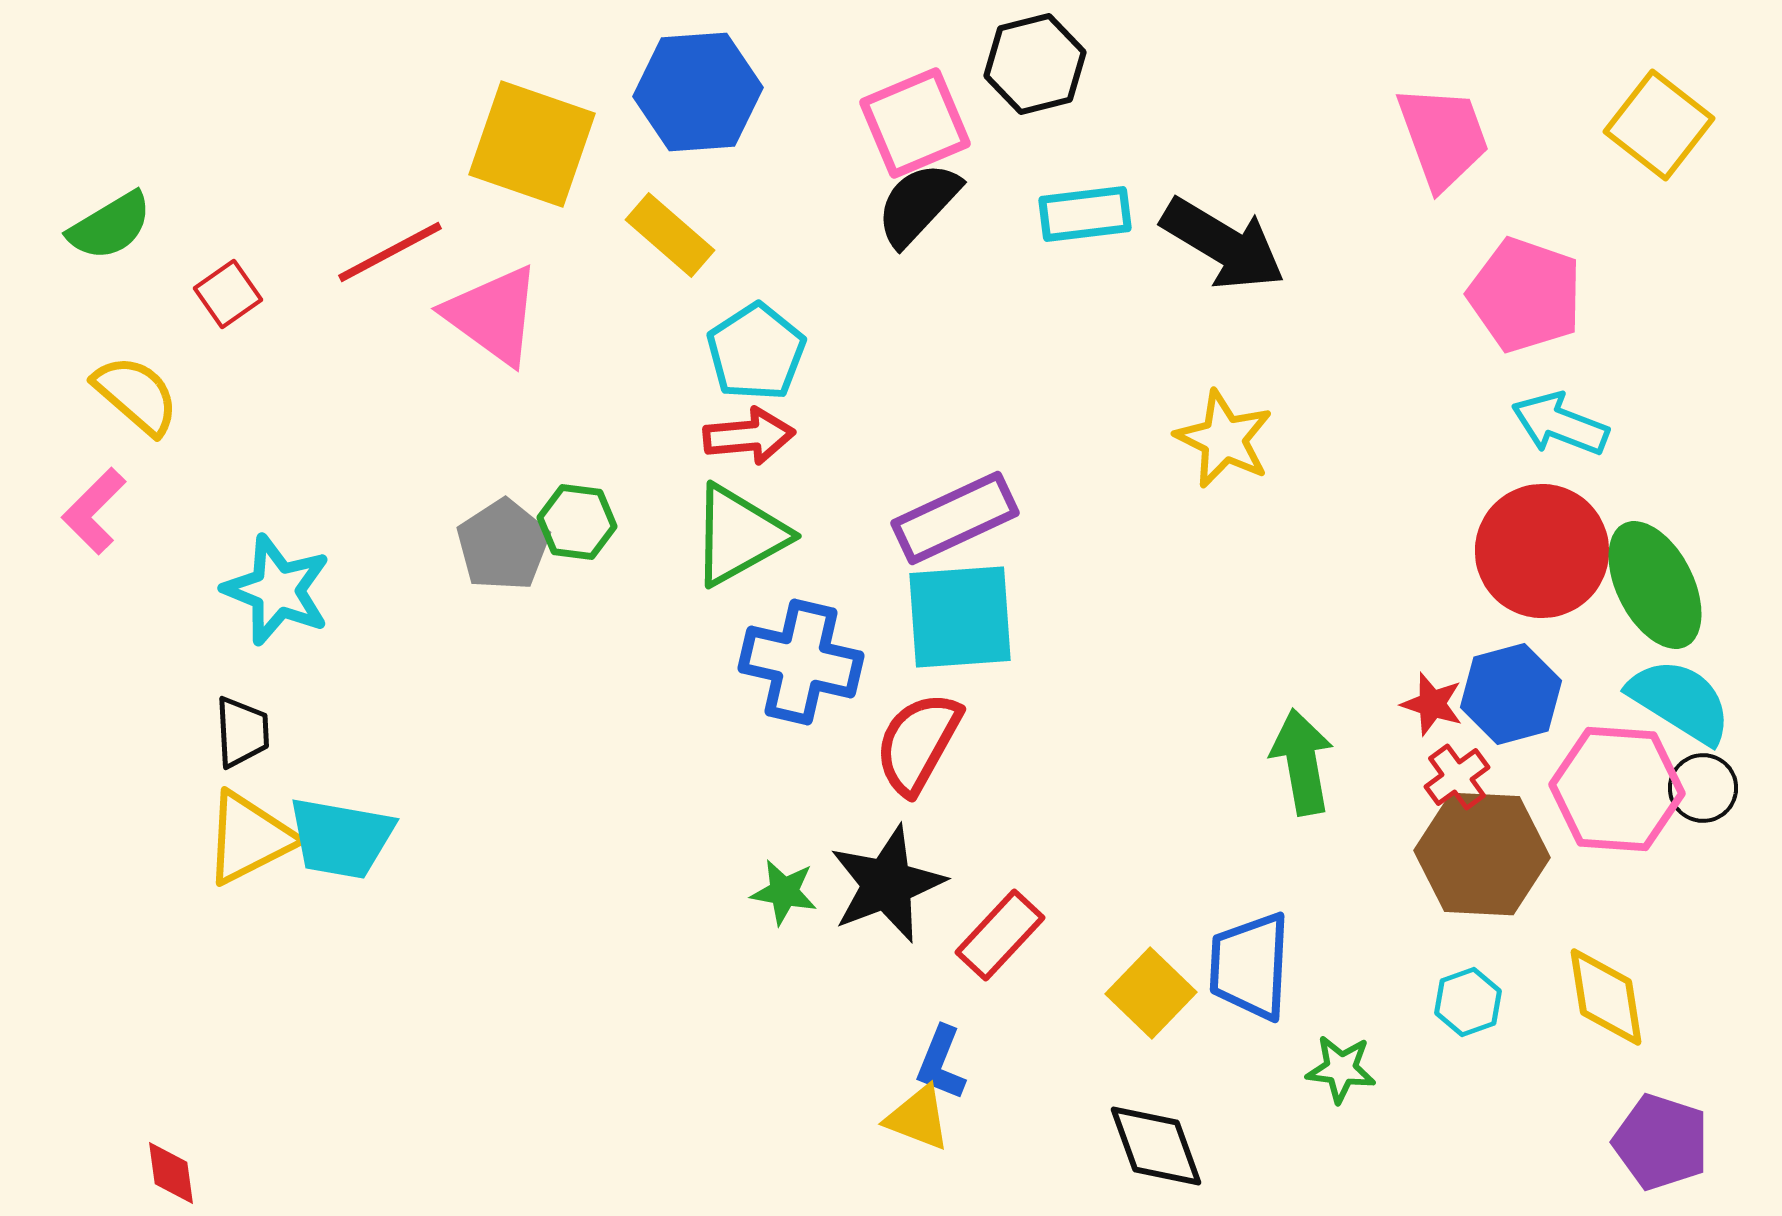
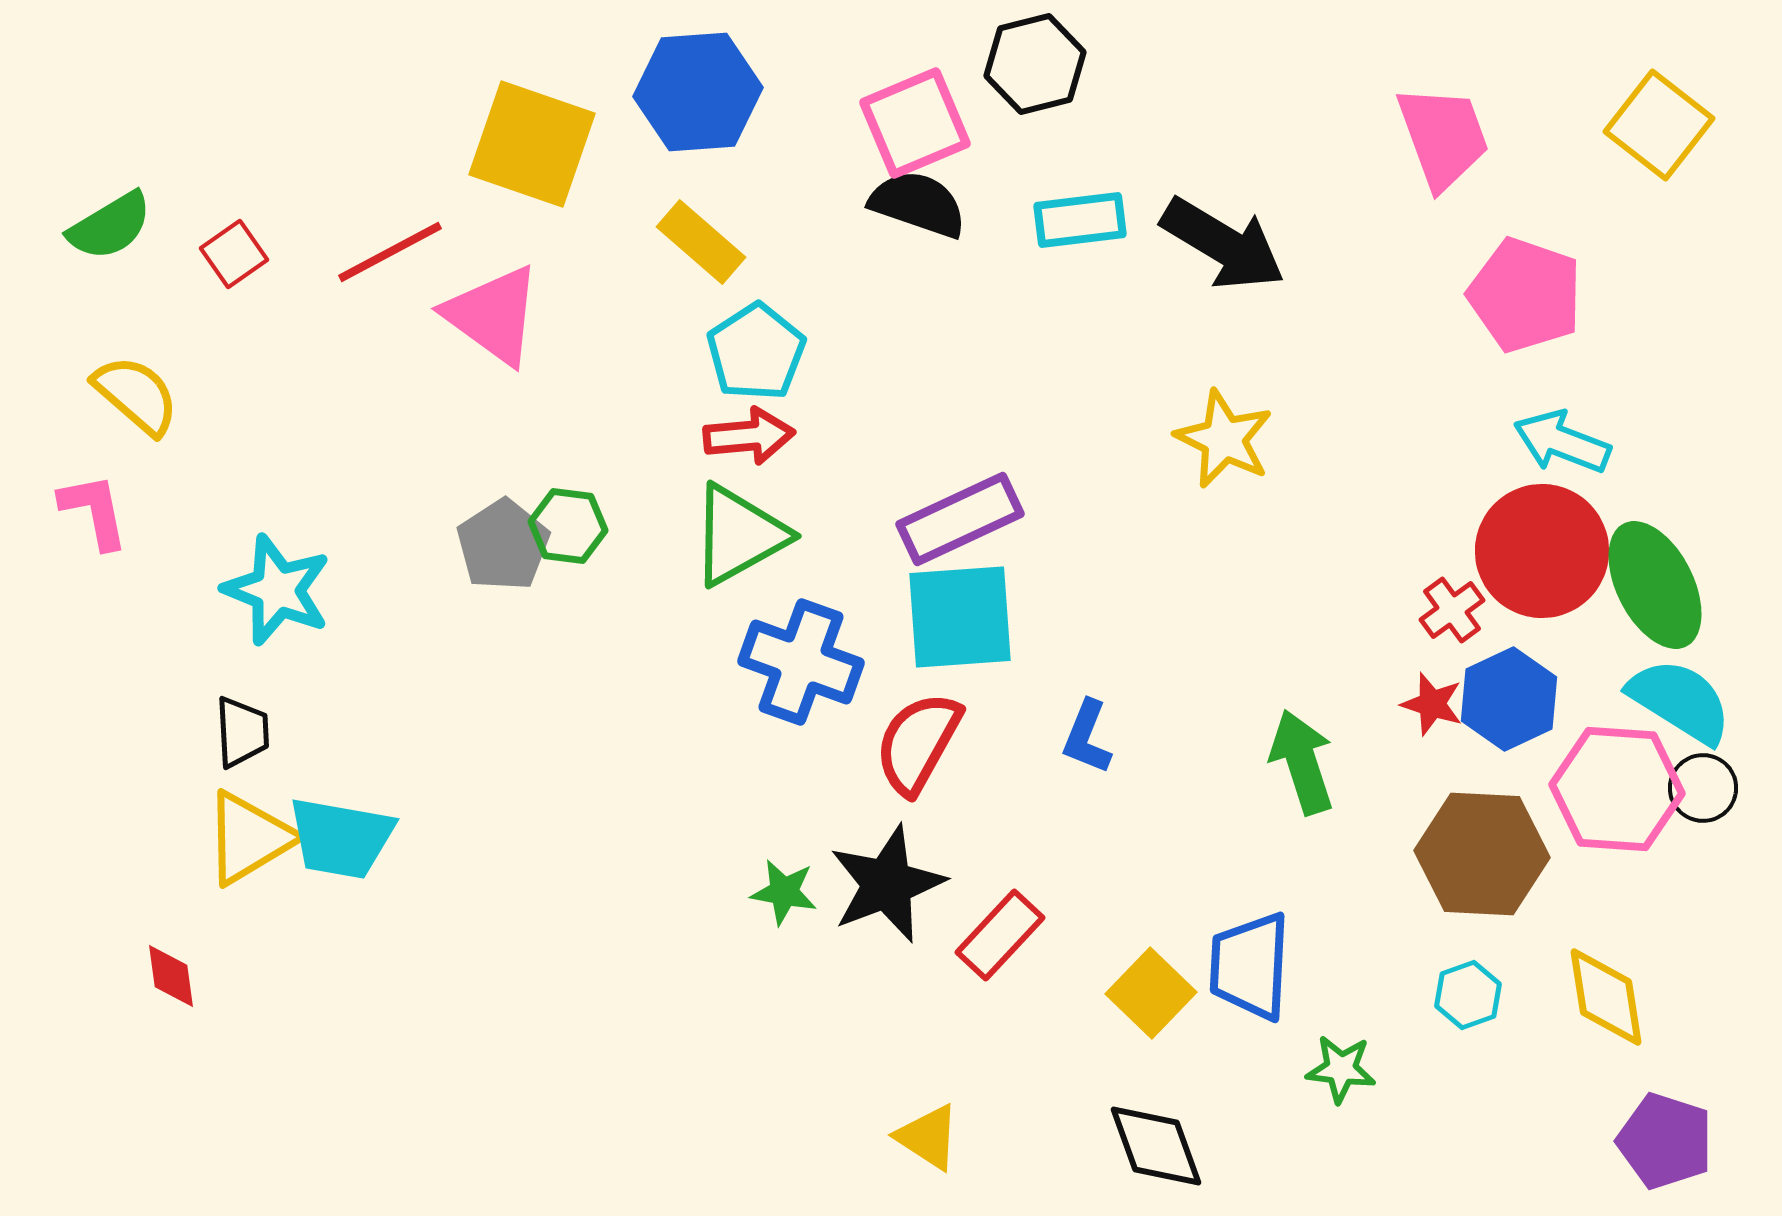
black semicircle at (918, 204): rotated 66 degrees clockwise
cyan rectangle at (1085, 214): moved 5 px left, 6 px down
yellow rectangle at (670, 235): moved 31 px right, 7 px down
red square at (228, 294): moved 6 px right, 40 px up
cyan arrow at (1560, 424): moved 2 px right, 18 px down
pink L-shape at (94, 511): rotated 124 degrees clockwise
purple rectangle at (955, 518): moved 5 px right, 1 px down
green hexagon at (577, 522): moved 9 px left, 4 px down
blue cross at (801, 662): rotated 7 degrees clockwise
blue hexagon at (1511, 694): moved 2 px left, 5 px down; rotated 10 degrees counterclockwise
green arrow at (1302, 762): rotated 8 degrees counterclockwise
red cross at (1457, 777): moved 5 px left, 167 px up
yellow triangle at (249, 838): rotated 4 degrees counterclockwise
cyan hexagon at (1468, 1002): moved 7 px up
blue L-shape at (941, 1063): moved 146 px right, 326 px up
yellow triangle at (918, 1118): moved 10 px right, 19 px down; rotated 12 degrees clockwise
purple pentagon at (1661, 1142): moved 4 px right, 1 px up
red diamond at (171, 1173): moved 197 px up
